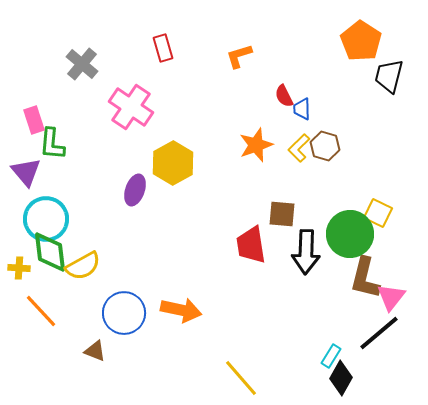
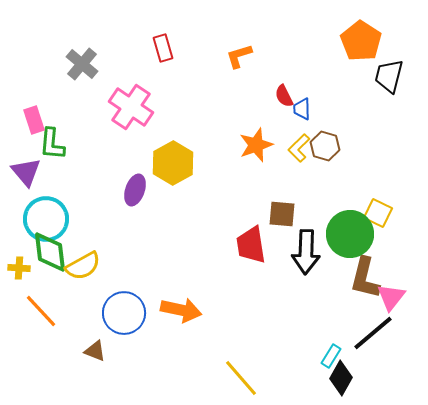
black line: moved 6 px left
